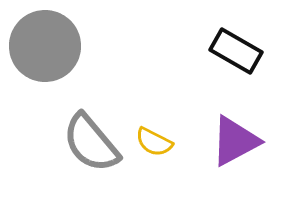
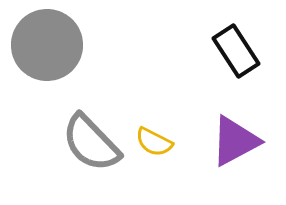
gray circle: moved 2 px right, 1 px up
black rectangle: rotated 27 degrees clockwise
gray semicircle: rotated 4 degrees counterclockwise
